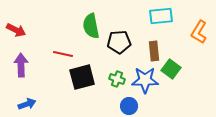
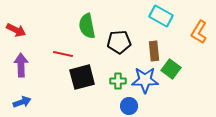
cyan rectangle: rotated 35 degrees clockwise
green semicircle: moved 4 px left
green cross: moved 1 px right, 2 px down; rotated 21 degrees counterclockwise
blue arrow: moved 5 px left, 2 px up
